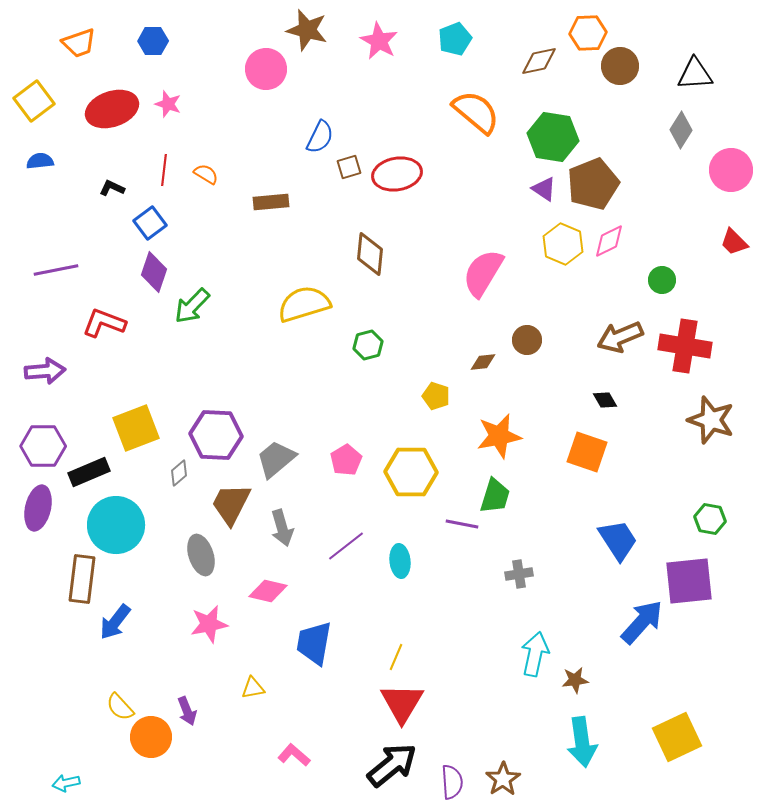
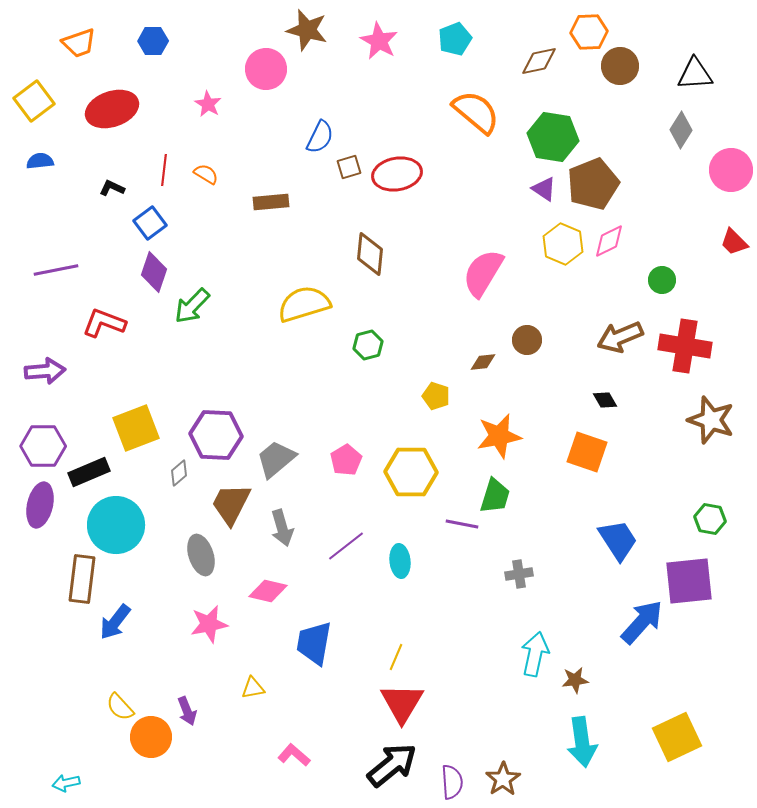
orange hexagon at (588, 33): moved 1 px right, 1 px up
pink star at (168, 104): moved 40 px right; rotated 12 degrees clockwise
purple ellipse at (38, 508): moved 2 px right, 3 px up
